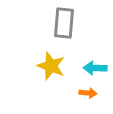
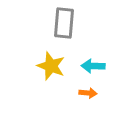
cyan arrow: moved 2 px left, 2 px up
